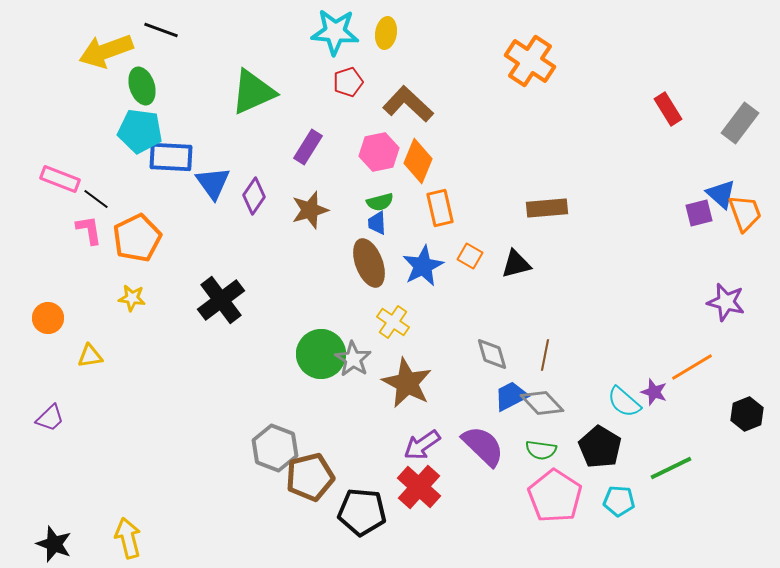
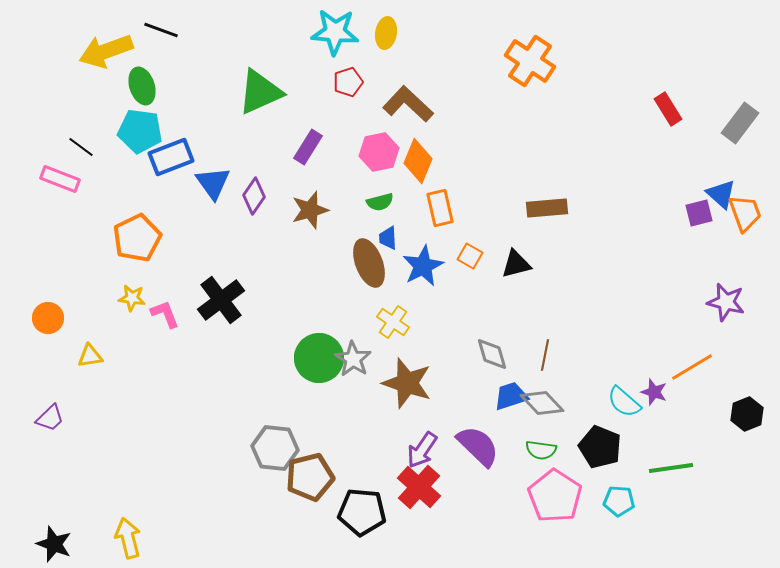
green triangle at (253, 92): moved 7 px right
blue rectangle at (171, 157): rotated 24 degrees counterclockwise
black line at (96, 199): moved 15 px left, 52 px up
blue trapezoid at (377, 223): moved 11 px right, 15 px down
pink L-shape at (89, 230): moved 76 px right, 84 px down; rotated 12 degrees counterclockwise
green circle at (321, 354): moved 2 px left, 4 px down
brown star at (407, 383): rotated 9 degrees counterclockwise
blue trapezoid at (511, 396): rotated 9 degrees clockwise
purple arrow at (422, 445): moved 5 px down; rotated 21 degrees counterclockwise
purple semicircle at (483, 446): moved 5 px left
black pentagon at (600, 447): rotated 9 degrees counterclockwise
gray hexagon at (275, 448): rotated 15 degrees counterclockwise
green line at (671, 468): rotated 18 degrees clockwise
